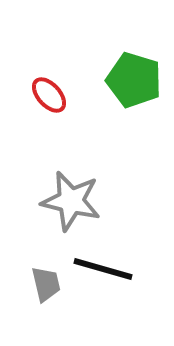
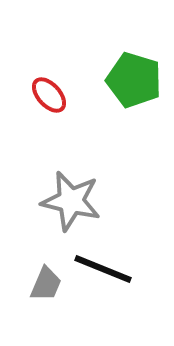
black line: rotated 6 degrees clockwise
gray trapezoid: rotated 36 degrees clockwise
